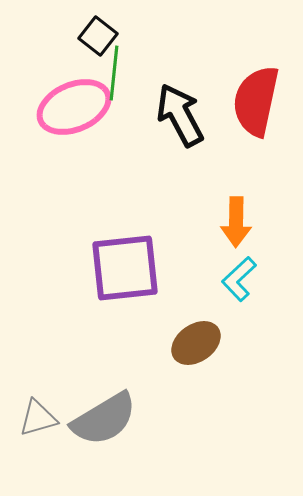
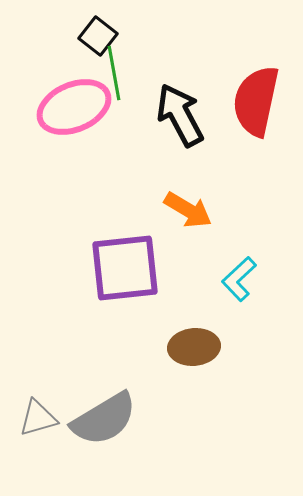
green line: rotated 16 degrees counterclockwise
orange arrow: moved 48 px left, 12 px up; rotated 60 degrees counterclockwise
brown ellipse: moved 2 px left, 4 px down; rotated 30 degrees clockwise
